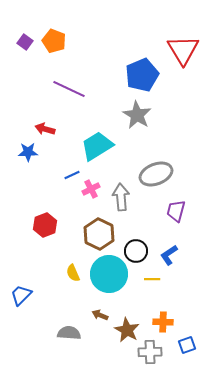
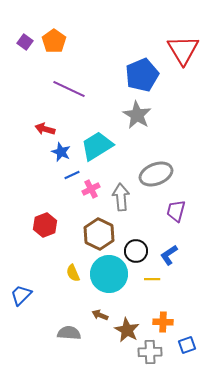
orange pentagon: rotated 15 degrees clockwise
blue star: moved 33 px right; rotated 24 degrees clockwise
